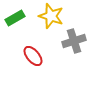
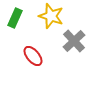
green rectangle: rotated 36 degrees counterclockwise
gray cross: rotated 25 degrees counterclockwise
